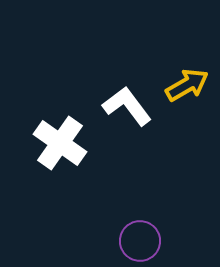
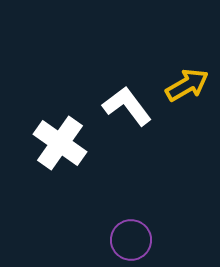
purple circle: moved 9 px left, 1 px up
